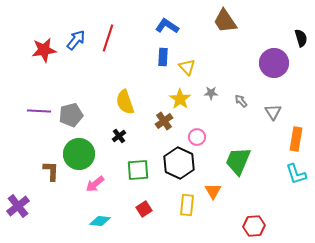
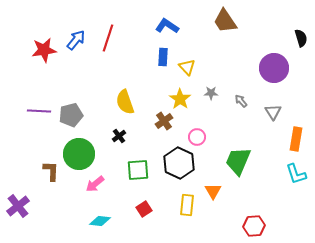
purple circle: moved 5 px down
